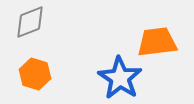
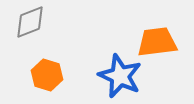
orange hexagon: moved 12 px right, 1 px down
blue star: moved 2 px up; rotated 9 degrees counterclockwise
